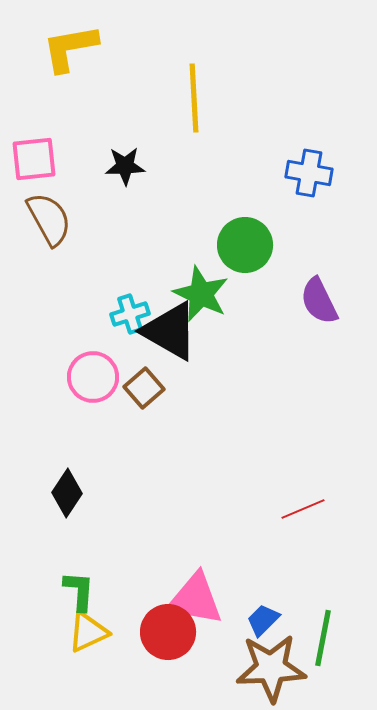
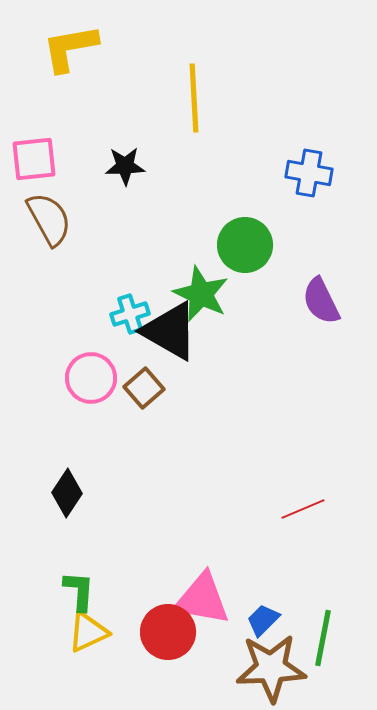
purple semicircle: moved 2 px right
pink circle: moved 2 px left, 1 px down
pink triangle: moved 7 px right
